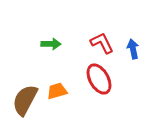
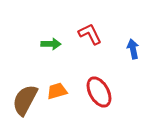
red L-shape: moved 12 px left, 9 px up
red ellipse: moved 13 px down
